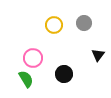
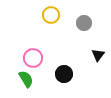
yellow circle: moved 3 px left, 10 px up
